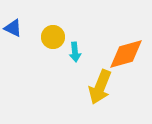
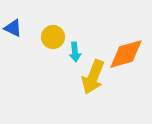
yellow arrow: moved 7 px left, 10 px up
